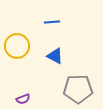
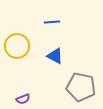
gray pentagon: moved 3 px right, 2 px up; rotated 12 degrees clockwise
